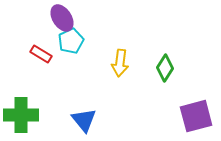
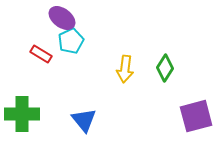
purple ellipse: rotated 20 degrees counterclockwise
yellow arrow: moved 5 px right, 6 px down
green cross: moved 1 px right, 1 px up
